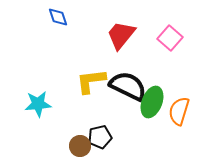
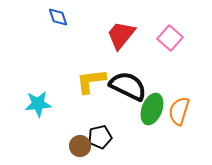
green ellipse: moved 7 px down
